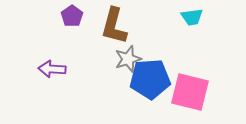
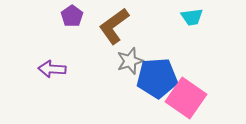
brown L-shape: rotated 39 degrees clockwise
gray star: moved 2 px right, 2 px down
blue pentagon: moved 7 px right, 1 px up
pink square: moved 4 px left, 6 px down; rotated 21 degrees clockwise
